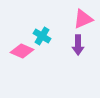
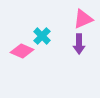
cyan cross: rotated 12 degrees clockwise
purple arrow: moved 1 px right, 1 px up
